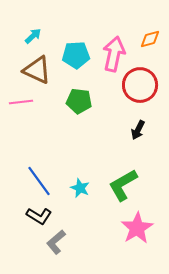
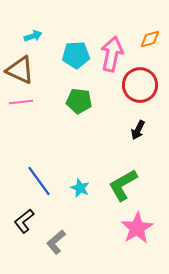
cyan arrow: rotated 24 degrees clockwise
pink arrow: moved 2 px left
brown triangle: moved 17 px left
black L-shape: moved 15 px left, 5 px down; rotated 110 degrees clockwise
